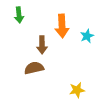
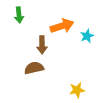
orange arrow: rotated 105 degrees counterclockwise
